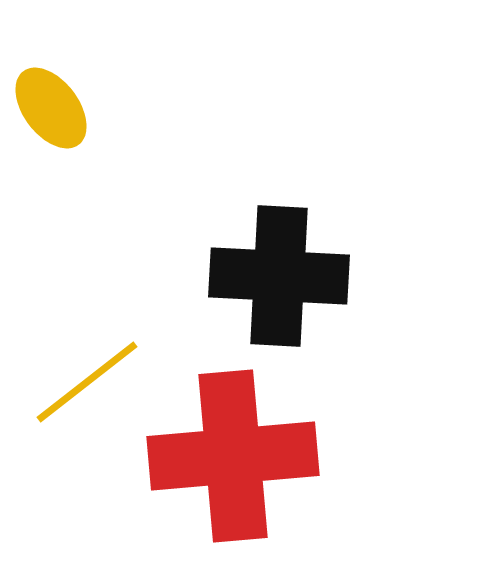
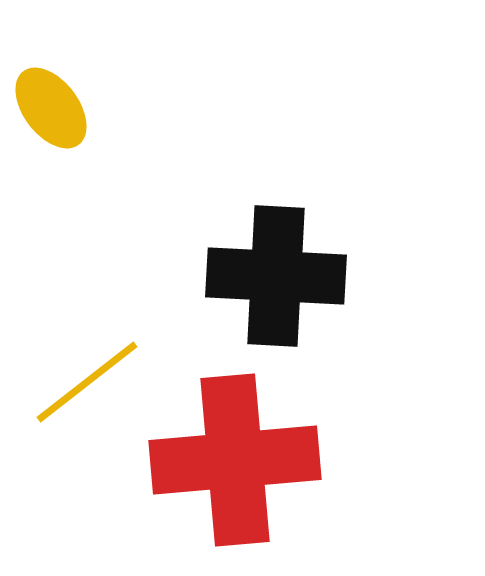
black cross: moved 3 px left
red cross: moved 2 px right, 4 px down
